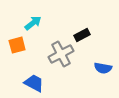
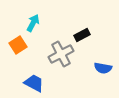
cyan arrow: rotated 24 degrees counterclockwise
orange square: moved 1 px right; rotated 18 degrees counterclockwise
